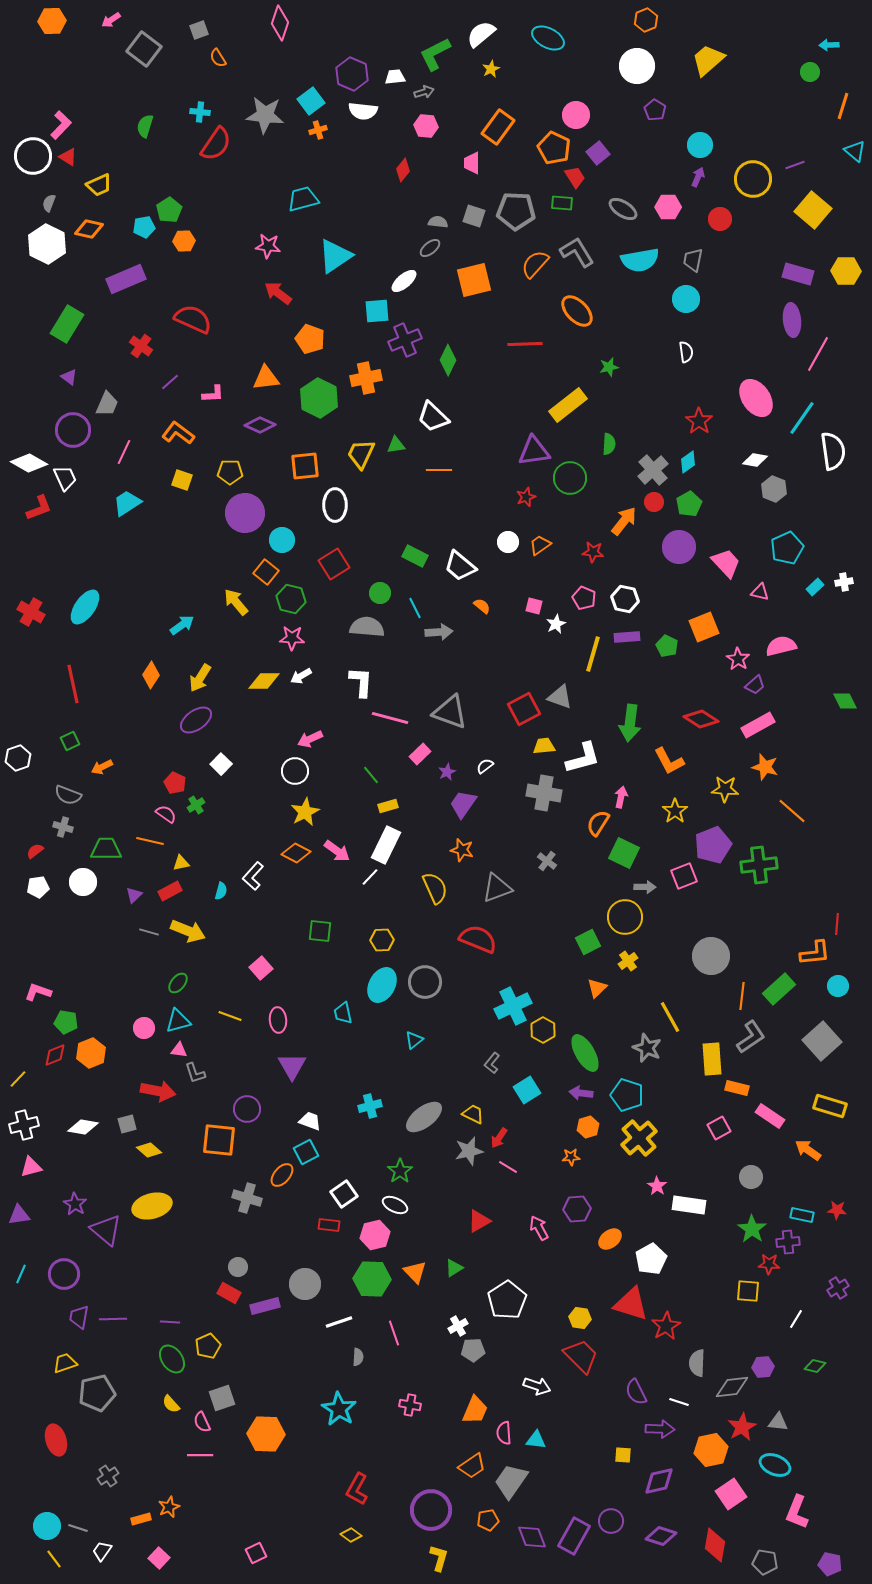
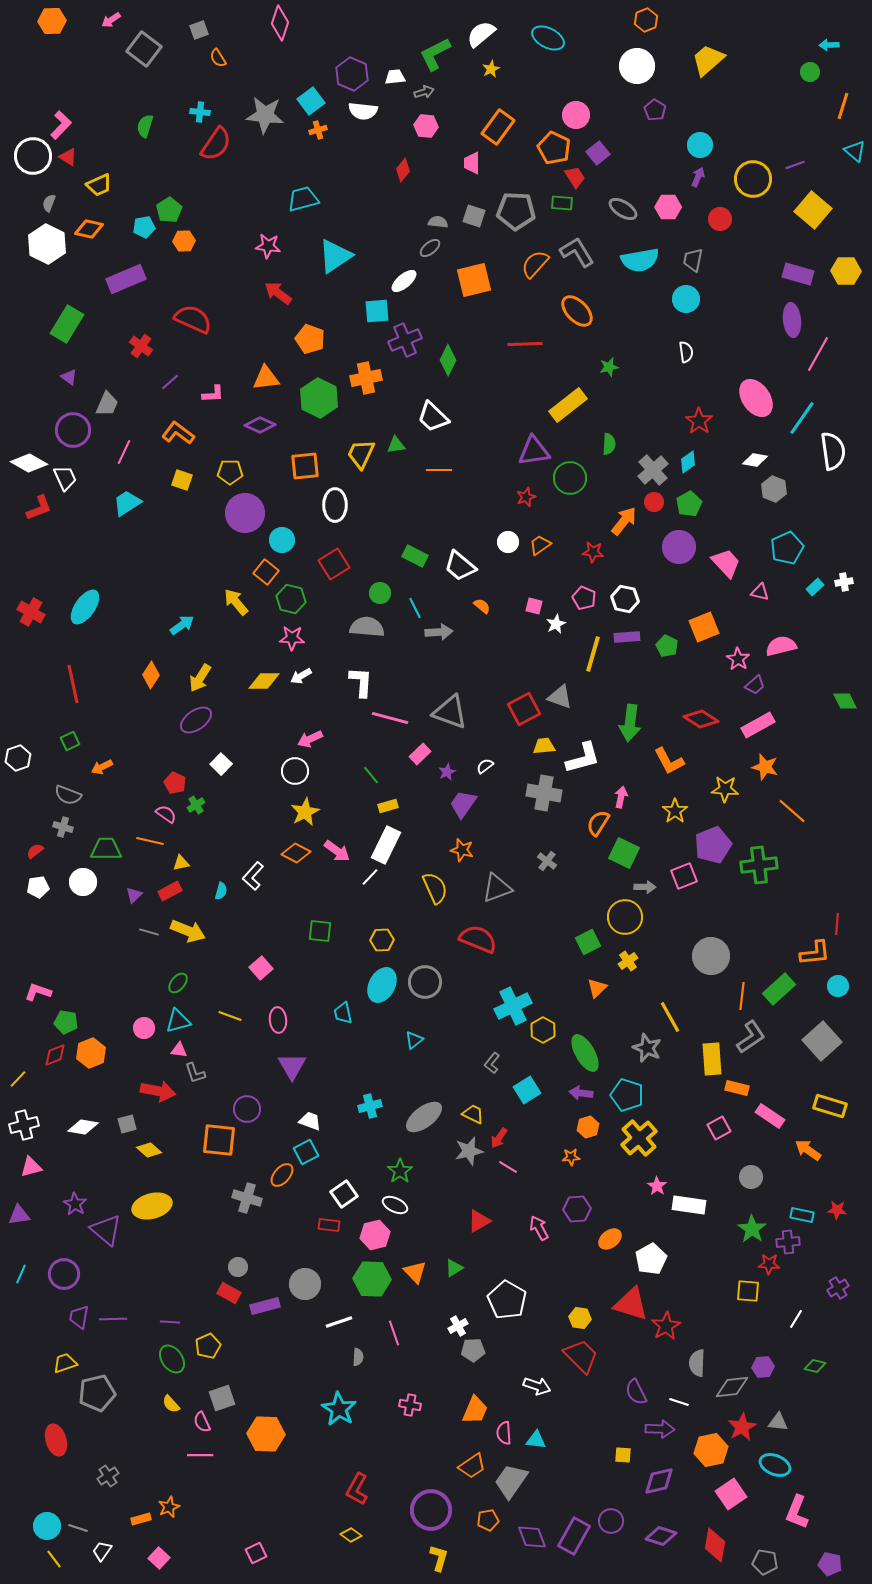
white pentagon at (507, 1300): rotated 9 degrees counterclockwise
